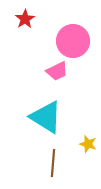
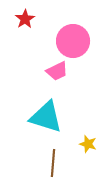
cyan triangle: rotated 15 degrees counterclockwise
